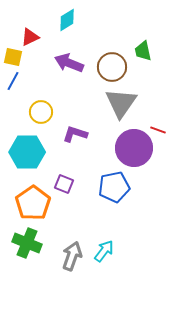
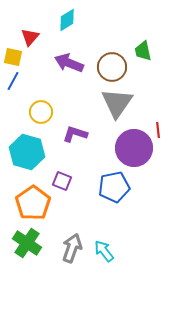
red triangle: rotated 24 degrees counterclockwise
gray triangle: moved 4 px left
red line: rotated 63 degrees clockwise
cyan hexagon: rotated 16 degrees clockwise
purple square: moved 2 px left, 3 px up
green cross: rotated 12 degrees clockwise
cyan arrow: rotated 75 degrees counterclockwise
gray arrow: moved 8 px up
